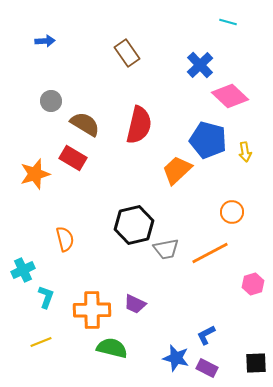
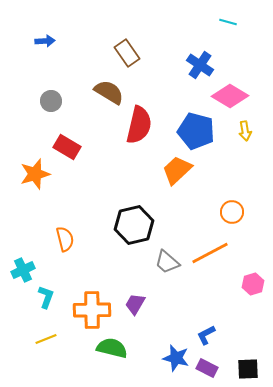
blue cross: rotated 12 degrees counterclockwise
pink diamond: rotated 12 degrees counterclockwise
brown semicircle: moved 24 px right, 32 px up
blue pentagon: moved 12 px left, 9 px up
yellow arrow: moved 21 px up
red rectangle: moved 6 px left, 11 px up
gray trapezoid: moved 1 px right, 13 px down; rotated 52 degrees clockwise
purple trapezoid: rotated 95 degrees clockwise
yellow line: moved 5 px right, 3 px up
black square: moved 8 px left, 6 px down
